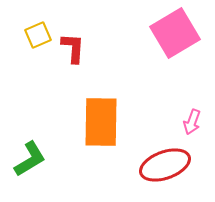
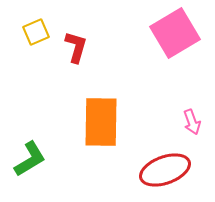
yellow square: moved 2 px left, 3 px up
red L-shape: moved 3 px right, 1 px up; rotated 12 degrees clockwise
pink arrow: rotated 40 degrees counterclockwise
red ellipse: moved 5 px down
